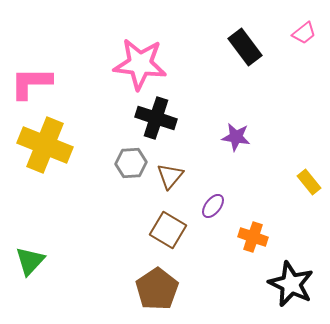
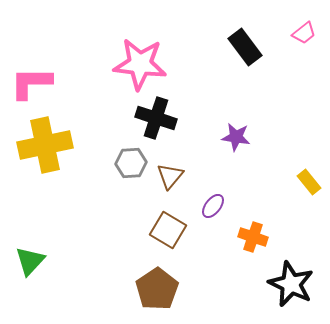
yellow cross: rotated 34 degrees counterclockwise
